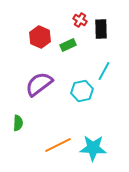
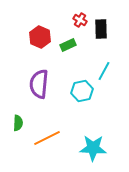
purple semicircle: rotated 48 degrees counterclockwise
orange line: moved 11 px left, 7 px up
